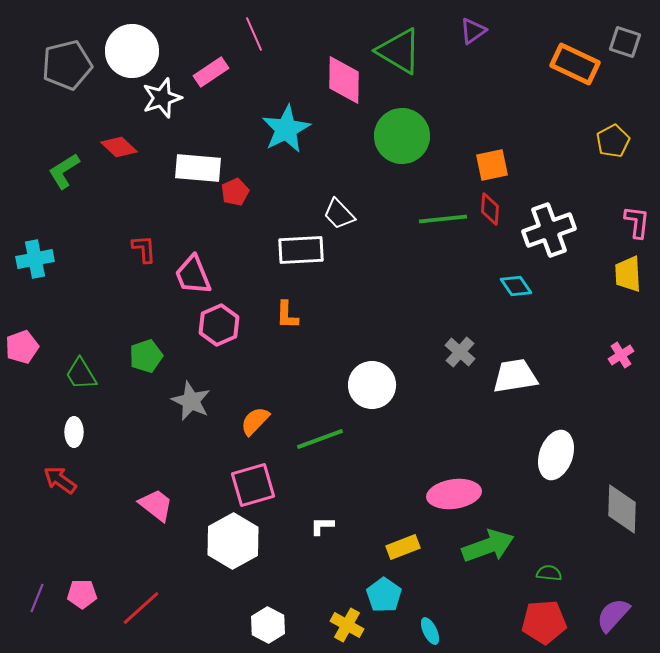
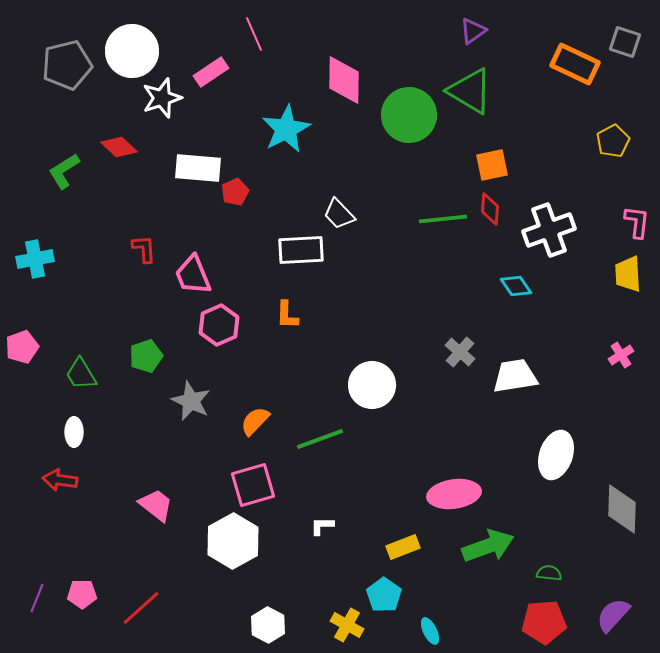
green triangle at (399, 51): moved 71 px right, 40 px down
green circle at (402, 136): moved 7 px right, 21 px up
red arrow at (60, 480): rotated 28 degrees counterclockwise
